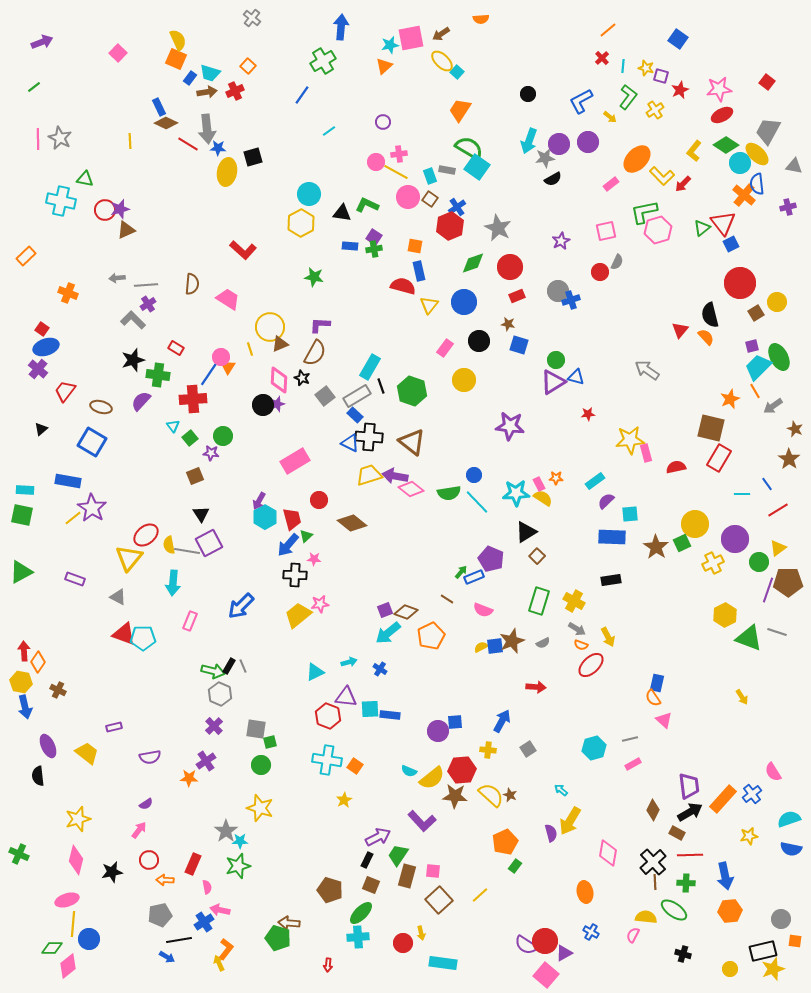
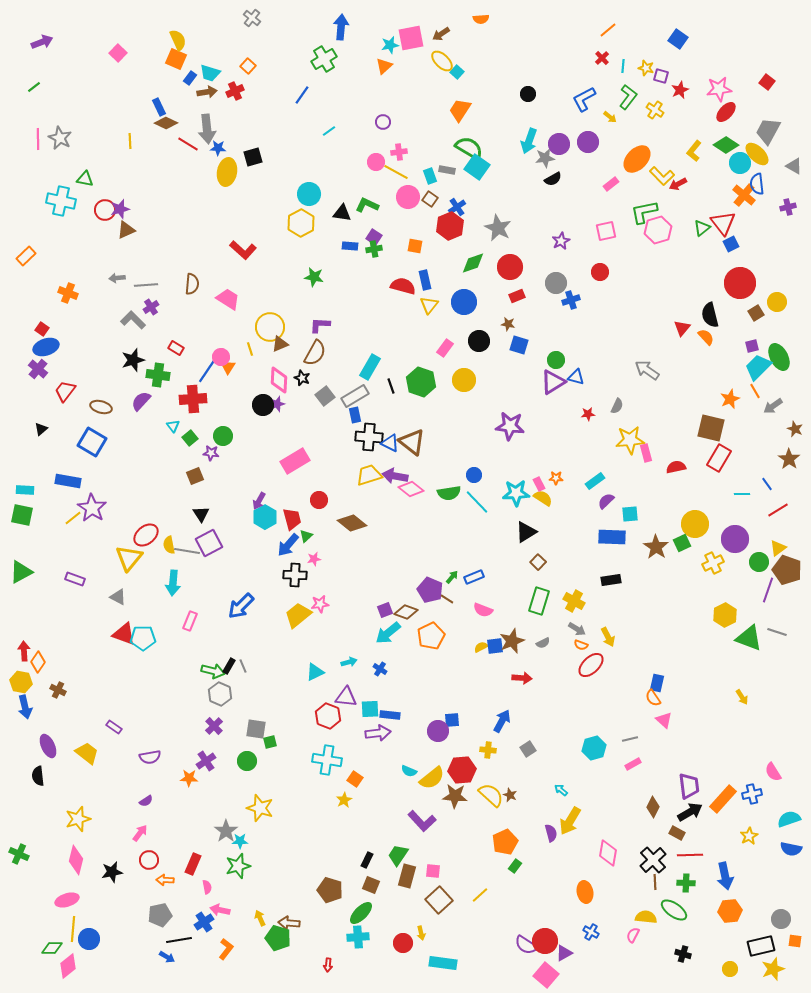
green cross at (323, 61): moved 1 px right, 2 px up
blue L-shape at (581, 101): moved 3 px right, 2 px up
yellow cross at (655, 110): rotated 24 degrees counterclockwise
red ellipse at (722, 115): moved 4 px right, 3 px up; rotated 20 degrees counterclockwise
pink cross at (399, 154): moved 2 px up
gray triangle at (794, 166): rotated 18 degrees clockwise
red arrow at (683, 184): moved 5 px left; rotated 18 degrees clockwise
gray semicircle at (617, 262): moved 144 px down
blue rectangle at (419, 271): moved 6 px right, 9 px down
gray circle at (558, 291): moved 2 px left, 8 px up
purple cross at (148, 304): moved 3 px right, 3 px down
red triangle at (680, 330): moved 2 px right, 2 px up
blue line at (209, 374): moved 2 px left, 3 px up
black line at (381, 386): moved 10 px right
green hexagon at (412, 391): moved 9 px right, 9 px up
gray rectangle at (357, 396): moved 2 px left
blue rectangle at (355, 415): rotated 35 degrees clockwise
blue triangle at (350, 443): moved 40 px right
brown square at (537, 556): moved 1 px right, 6 px down
pink star at (314, 559): rotated 16 degrees counterclockwise
purple pentagon at (491, 559): moved 61 px left, 31 px down
green arrow at (461, 572): moved 9 px left, 5 px down
brown pentagon at (788, 582): moved 1 px left, 12 px up; rotated 20 degrees clockwise
red arrow at (536, 687): moved 14 px left, 9 px up
blue square at (455, 722): moved 3 px left, 2 px up
purple rectangle at (114, 727): rotated 49 degrees clockwise
green circle at (261, 765): moved 14 px left, 4 px up
orange square at (355, 766): moved 13 px down
blue cross at (752, 794): rotated 24 degrees clockwise
purple semicircle at (146, 804): moved 3 px up
brown diamond at (653, 810): moved 3 px up
pink arrow at (139, 830): moved 1 px right, 3 px down
yellow star at (749, 836): rotated 18 degrees counterclockwise
purple arrow at (378, 837): moved 104 px up; rotated 20 degrees clockwise
black cross at (653, 862): moved 2 px up
yellow line at (73, 924): moved 5 px down
black rectangle at (763, 951): moved 2 px left, 5 px up
yellow arrow at (219, 963): moved 41 px right, 45 px up
